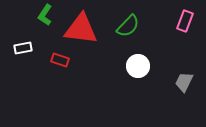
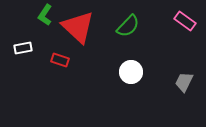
pink rectangle: rotated 75 degrees counterclockwise
red triangle: moved 3 px left, 2 px up; rotated 36 degrees clockwise
white circle: moved 7 px left, 6 px down
